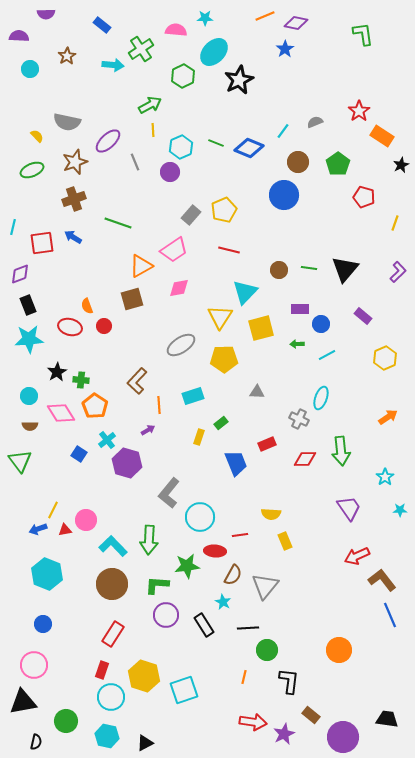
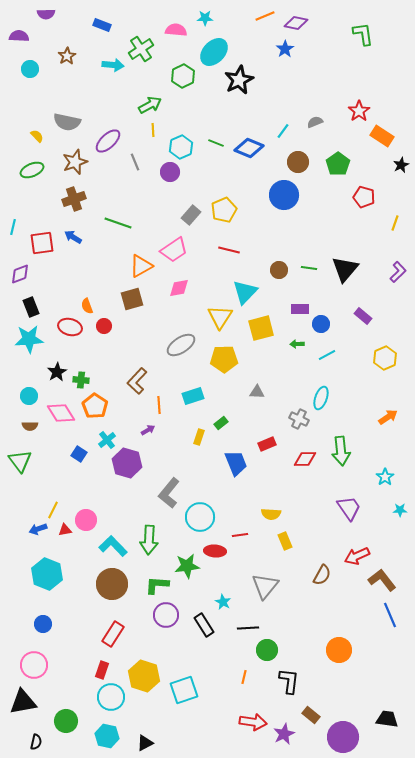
blue rectangle at (102, 25): rotated 18 degrees counterclockwise
black rectangle at (28, 305): moved 3 px right, 2 px down
brown semicircle at (233, 575): moved 89 px right
